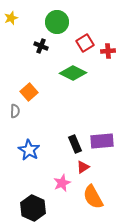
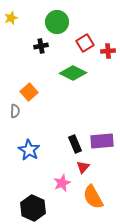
black cross: rotated 32 degrees counterclockwise
red triangle: rotated 16 degrees counterclockwise
